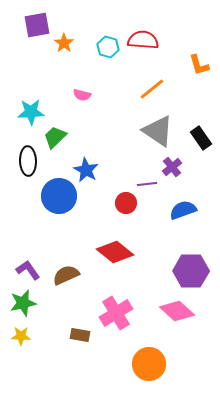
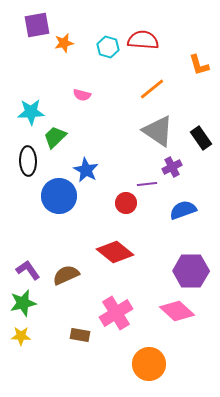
orange star: rotated 24 degrees clockwise
purple cross: rotated 12 degrees clockwise
